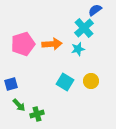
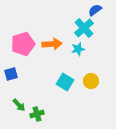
blue square: moved 10 px up
